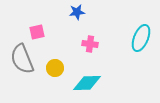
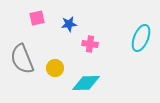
blue star: moved 8 px left, 12 px down
pink square: moved 14 px up
cyan diamond: moved 1 px left
